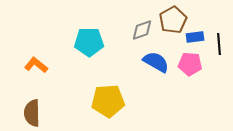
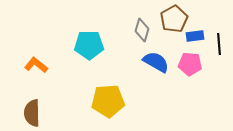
brown pentagon: moved 1 px right, 1 px up
gray diamond: rotated 55 degrees counterclockwise
blue rectangle: moved 1 px up
cyan pentagon: moved 3 px down
